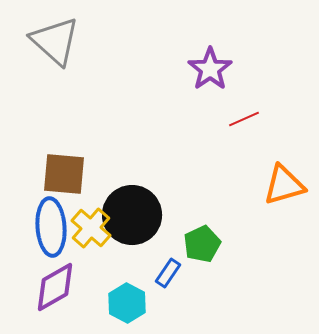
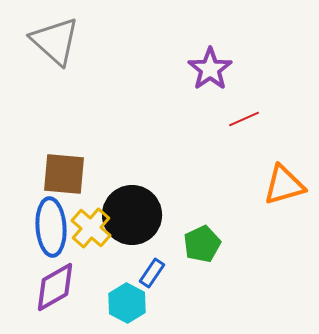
blue rectangle: moved 16 px left
